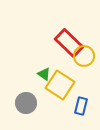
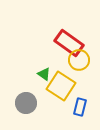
red rectangle: rotated 8 degrees counterclockwise
yellow circle: moved 5 px left, 4 px down
yellow square: moved 1 px right, 1 px down
blue rectangle: moved 1 px left, 1 px down
